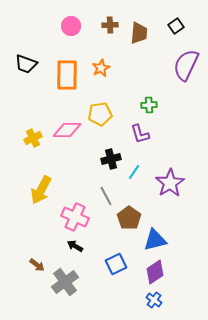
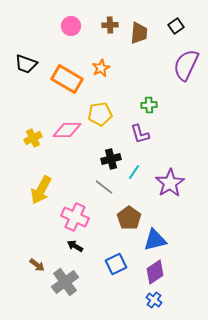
orange rectangle: moved 4 px down; rotated 60 degrees counterclockwise
gray line: moved 2 px left, 9 px up; rotated 24 degrees counterclockwise
